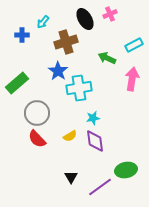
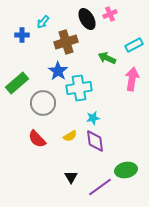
black ellipse: moved 2 px right
gray circle: moved 6 px right, 10 px up
